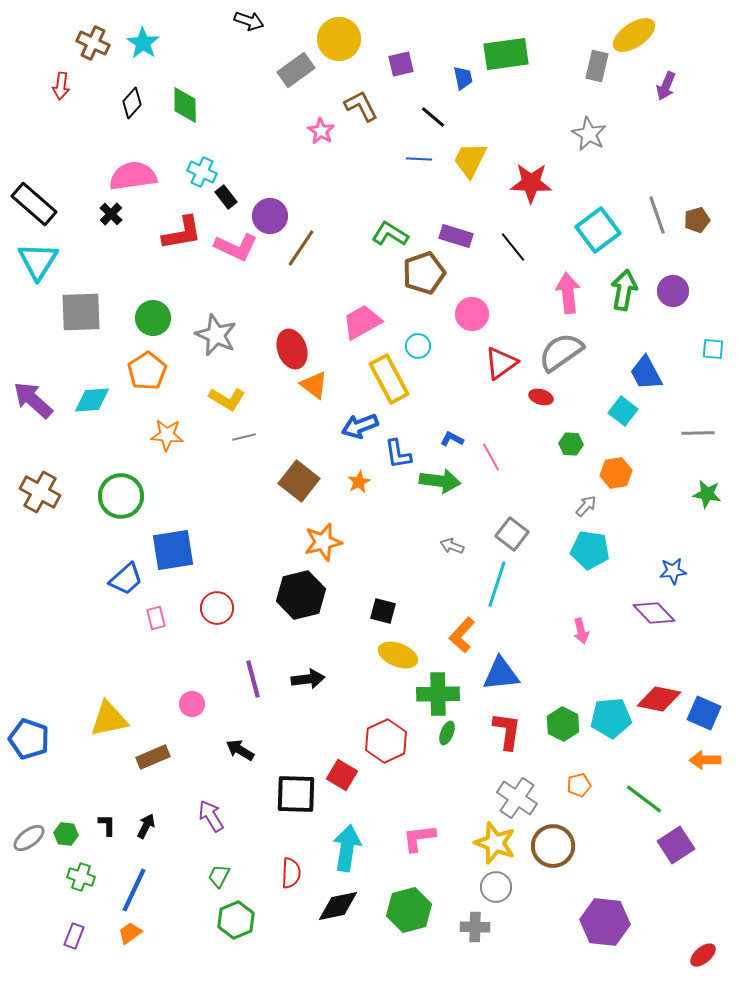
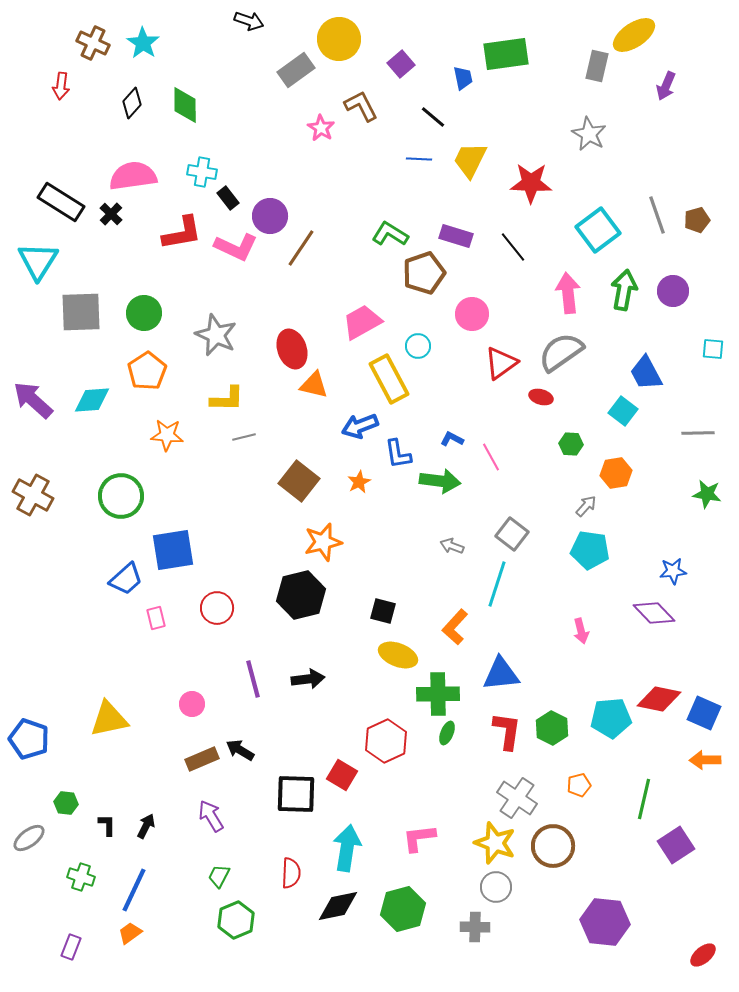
purple square at (401, 64): rotated 28 degrees counterclockwise
pink star at (321, 131): moved 3 px up
cyan cross at (202, 172): rotated 16 degrees counterclockwise
black rectangle at (226, 197): moved 2 px right, 1 px down
black rectangle at (34, 204): moved 27 px right, 2 px up; rotated 9 degrees counterclockwise
green circle at (153, 318): moved 9 px left, 5 px up
orange triangle at (314, 385): rotated 24 degrees counterclockwise
yellow L-shape at (227, 399): rotated 30 degrees counterclockwise
brown cross at (40, 492): moved 7 px left, 3 px down
orange L-shape at (462, 635): moved 7 px left, 8 px up
green hexagon at (563, 724): moved 11 px left, 4 px down
brown rectangle at (153, 757): moved 49 px right, 2 px down
green line at (644, 799): rotated 66 degrees clockwise
green hexagon at (66, 834): moved 31 px up
green hexagon at (409, 910): moved 6 px left, 1 px up
purple rectangle at (74, 936): moved 3 px left, 11 px down
